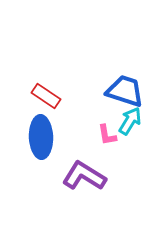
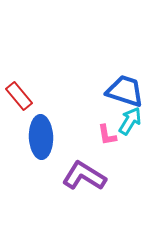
red rectangle: moved 27 px left; rotated 16 degrees clockwise
